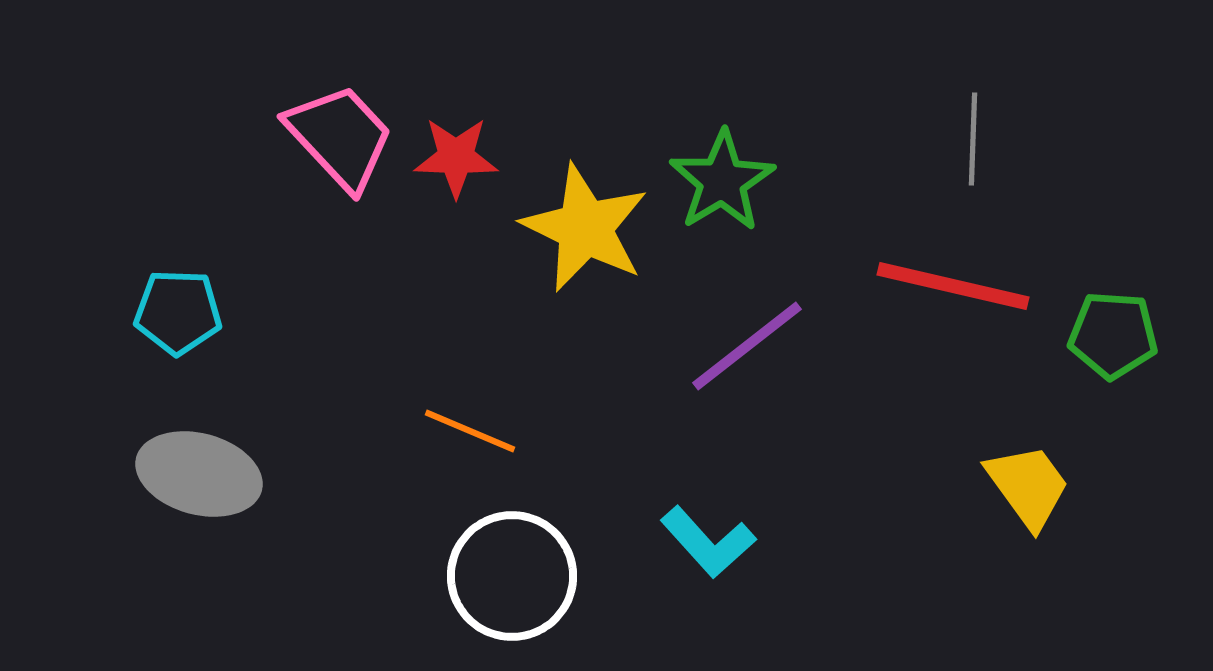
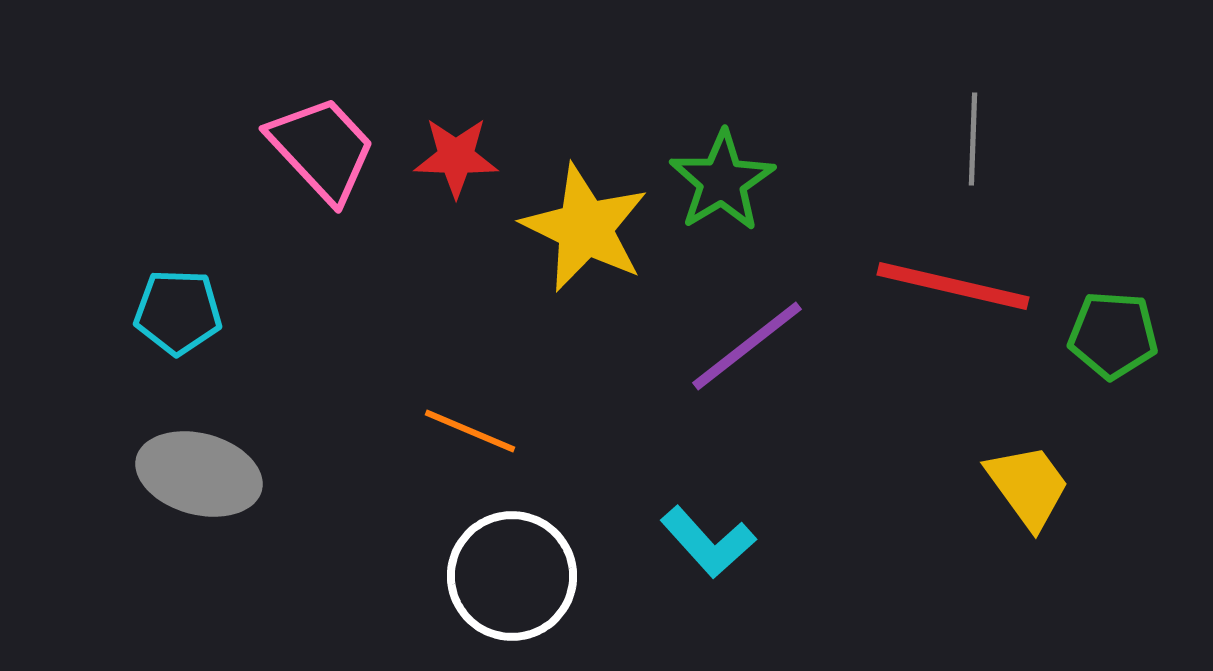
pink trapezoid: moved 18 px left, 12 px down
